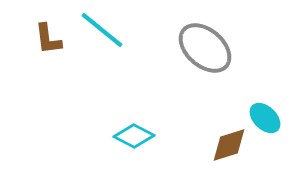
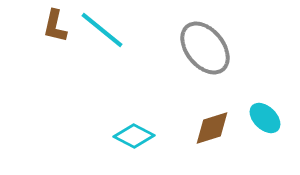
brown L-shape: moved 7 px right, 13 px up; rotated 20 degrees clockwise
gray ellipse: rotated 10 degrees clockwise
brown diamond: moved 17 px left, 17 px up
